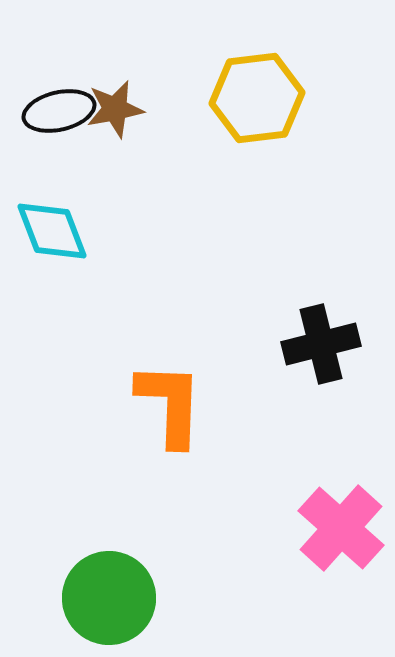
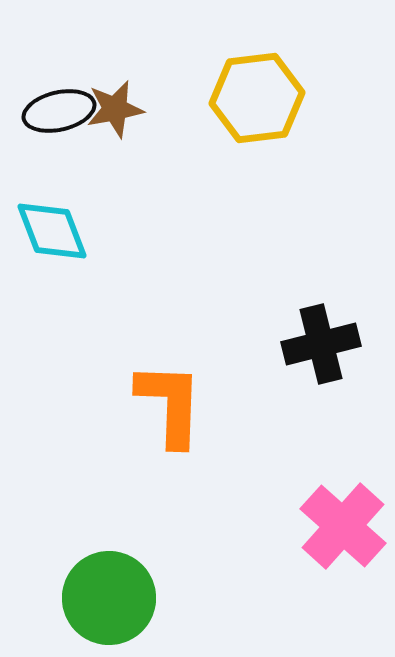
pink cross: moved 2 px right, 2 px up
